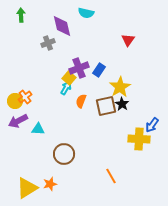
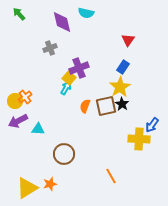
green arrow: moved 2 px left, 1 px up; rotated 40 degrees counterclockwise
purple diamond: moved 4 px up
gray cross: moved 2 px right, 5 px down
blue rectangle: moved 24 px right, 3 px up
orange semicircle: moved 4 px right, 5 px down
